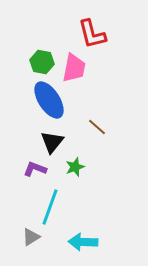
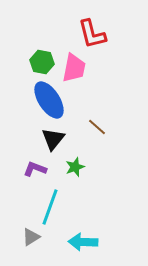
black triangle: moved 1 px right, 3 px up
